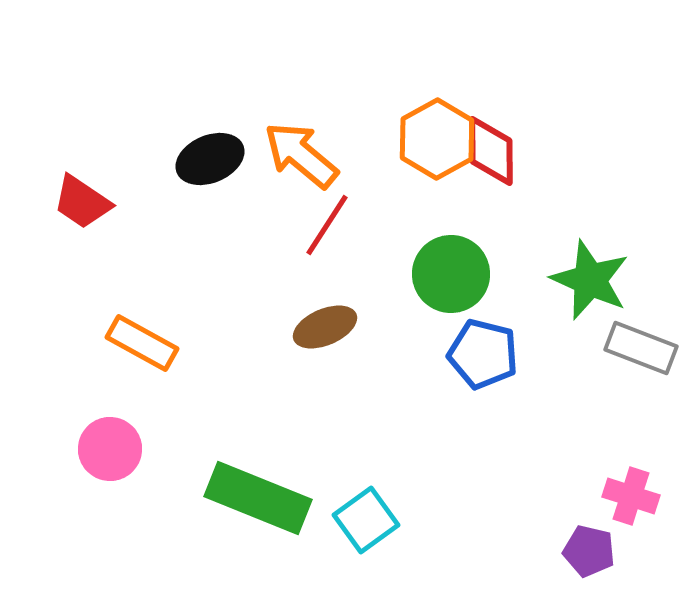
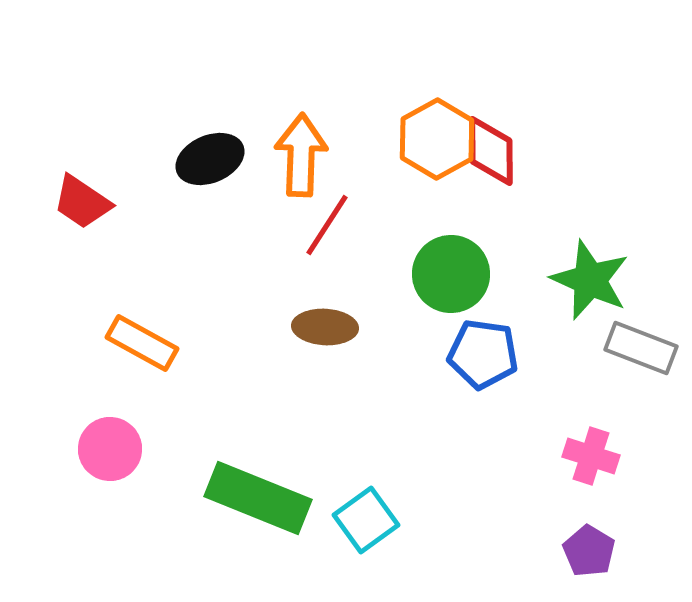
orange arrow: rotated 52 degrees clockwise
brown ellipse: rotated 26 degrees clockwise
blue pentagon: rotated 6 degrees counterclockwise
pink cross: moved 40 px left, 40 px up
purple pentagon: rotated 18 degrees clockwise
